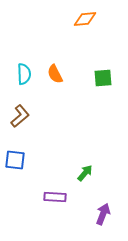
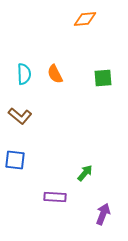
brown L-shape: rotated 80 degrees clockwise
